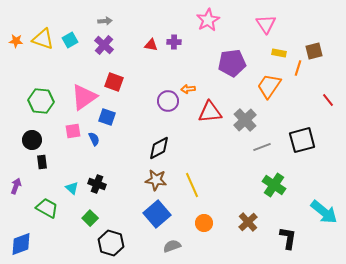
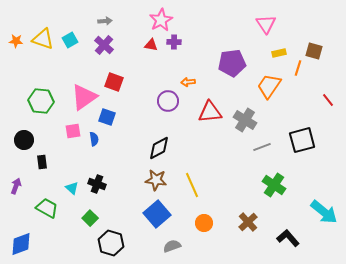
pink star at (208, 20): moved 47 px left
brown square at (314, 51): rotated 30 degrees clockwise
yellow rectangle at (279, 53): rotated 24 degrees counterclockwise
orange arrow at (188, 89): moved 7 px up
gray cross at (245, 120): rotated 15 degrees counterclockwise
blue semicircle at (94, 139): rotated 16 degrees clockwise
black circle at (32, 140): moved 8 px left
black L-shape at (288, 238): rotated 50 degrees counterclockwise
